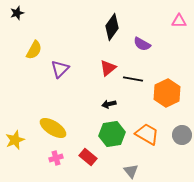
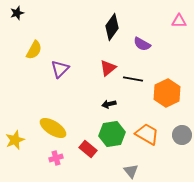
red rectangle: moved 8 px up
